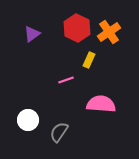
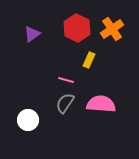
orange cross: moved 3 px right, 3 px up
pink line: rotated 35 degrees clockwise
gray semicircle: moved 6 px right, 29 px up
